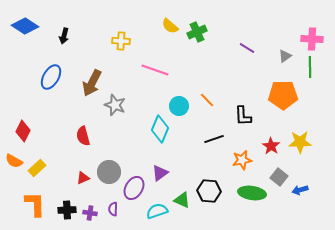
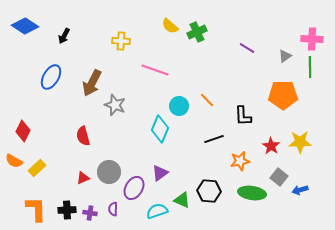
black arrow: rotated 14 degrees clockwise
orange star: moved 2 px left, 1 px down
orange L-shape: moved 1 px right, 5 px down
